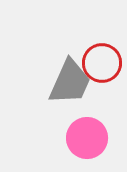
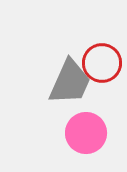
pink circle: moved 1 px left, 5 px up
